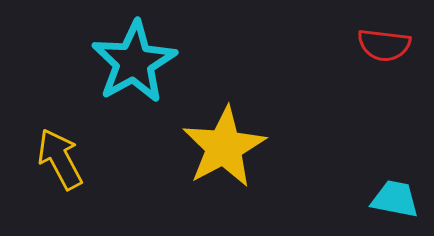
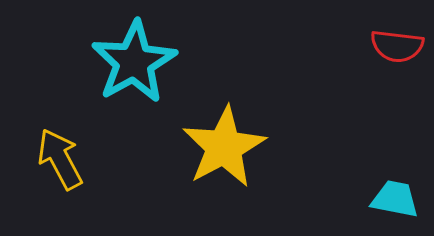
red semicircle: moved 13 px right, 1 px down
